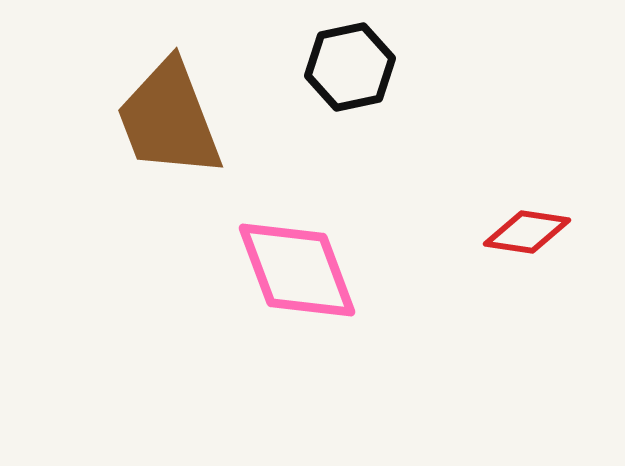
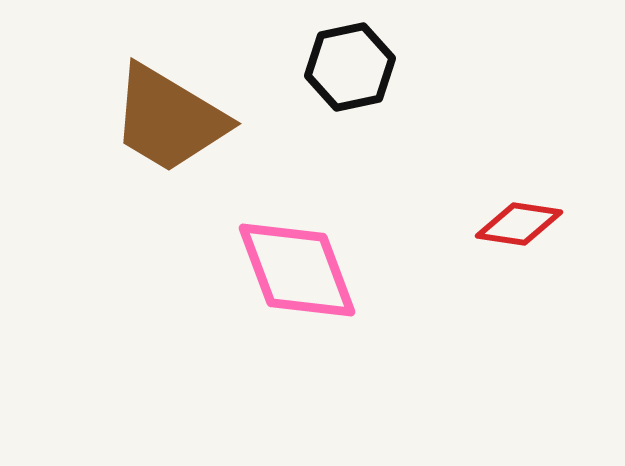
brown trapezoid: rotated 38 degrees counterclockwise
red diamond: moved 8 px left, 8 px up
